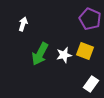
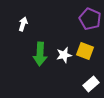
green arrow: rotated 25 degrees counterclockwise
white rectangle: rotated 14 degrees clockwise
